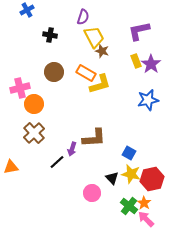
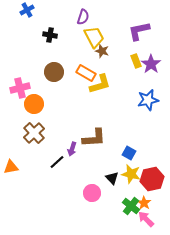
green cross: moved 2 px right
